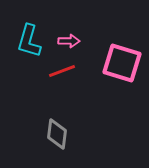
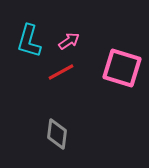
pink arrow: rotated 35 degrees counterclockwise
pink square: moved 5 px down
red line: moved 1 px left, 1 px down; rotated 8 degrees counterclockwise
